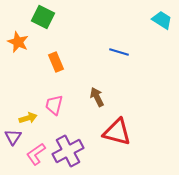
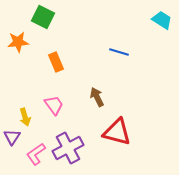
orange star: rotated 30 degrees counterclockwise
pink trapezoid: rotated 130 degrees clockwise
yellow arrow: moved 3 px left, 1 px up; rotated 90 degrees clockwise
purple triangle: moved 1 px left
purple cross: moved 3 px up
